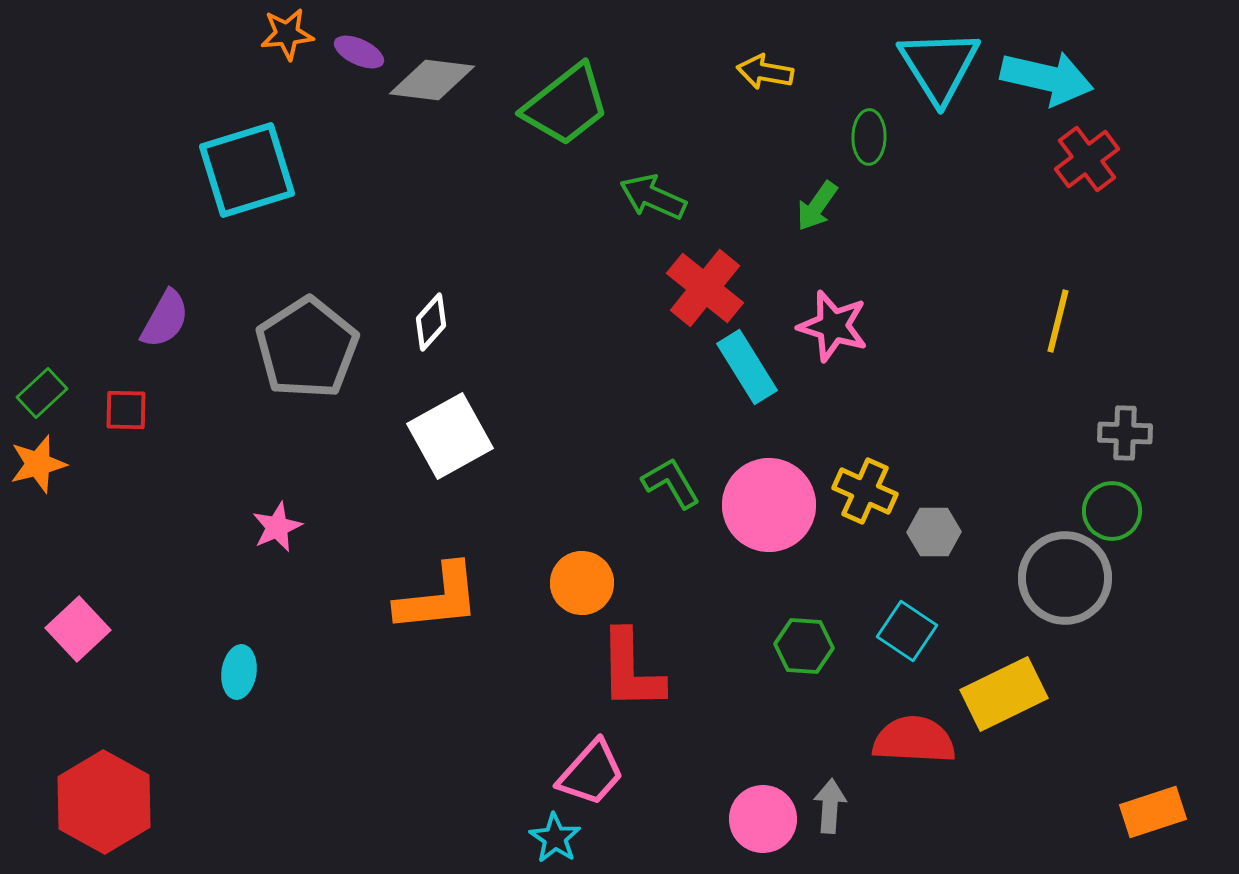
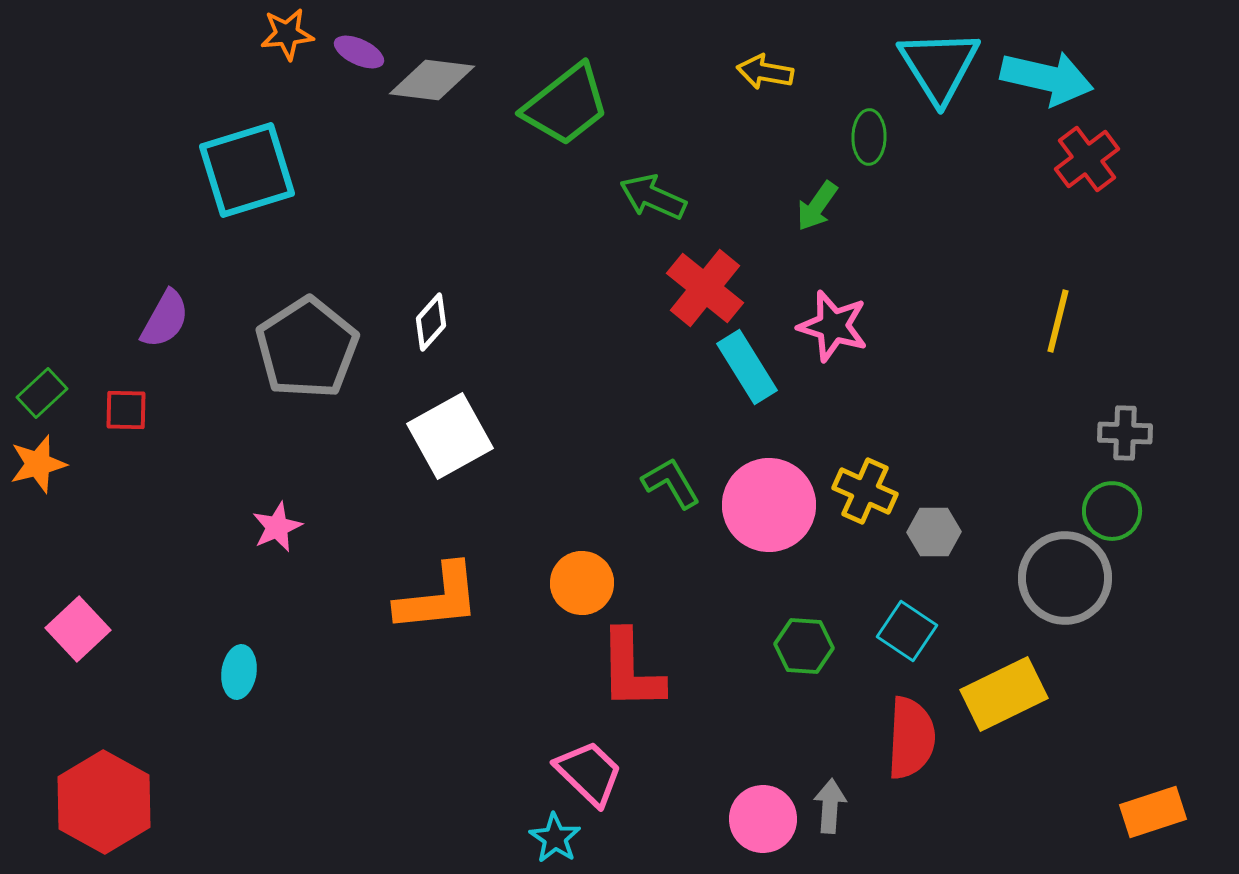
red semicircle at (914, 740): moved 3 px left, 2 px up; rotated 90 degrees clockwise
pink trapezoid at (591, 773): moved 2 px left; rotated 88 degrees counterclockwise
